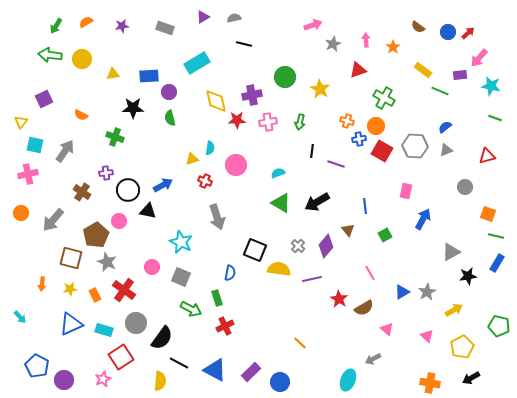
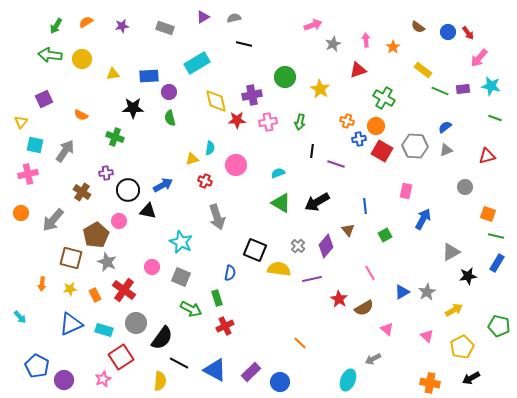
red arrow at (468, 33): rotated 96 degrees clockwise
purple rectangle at (460, 75): moved 3 px right, 14 px down
